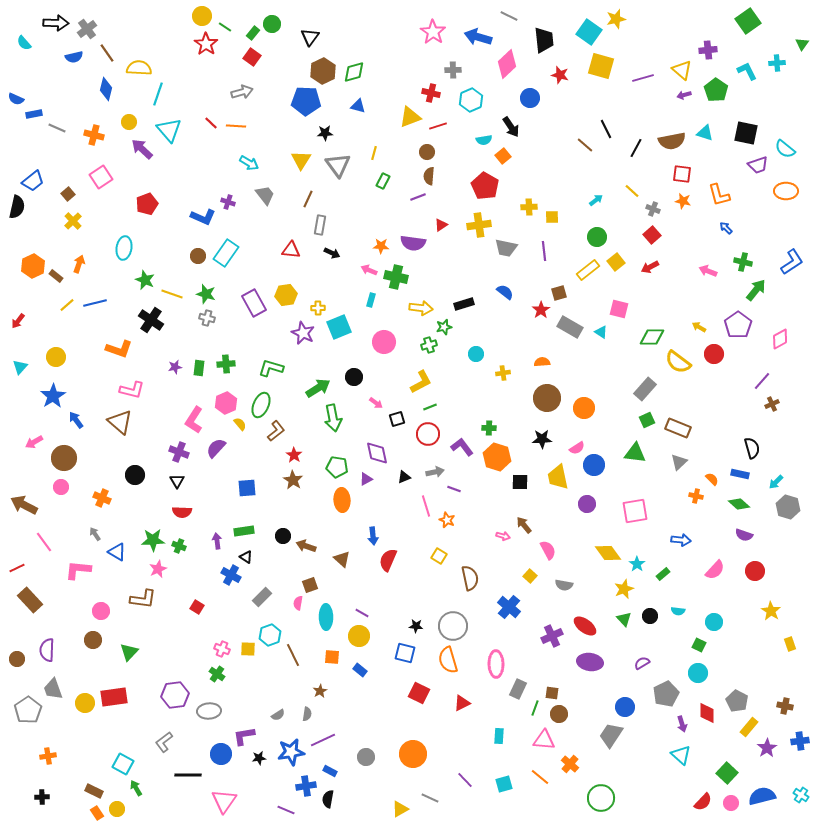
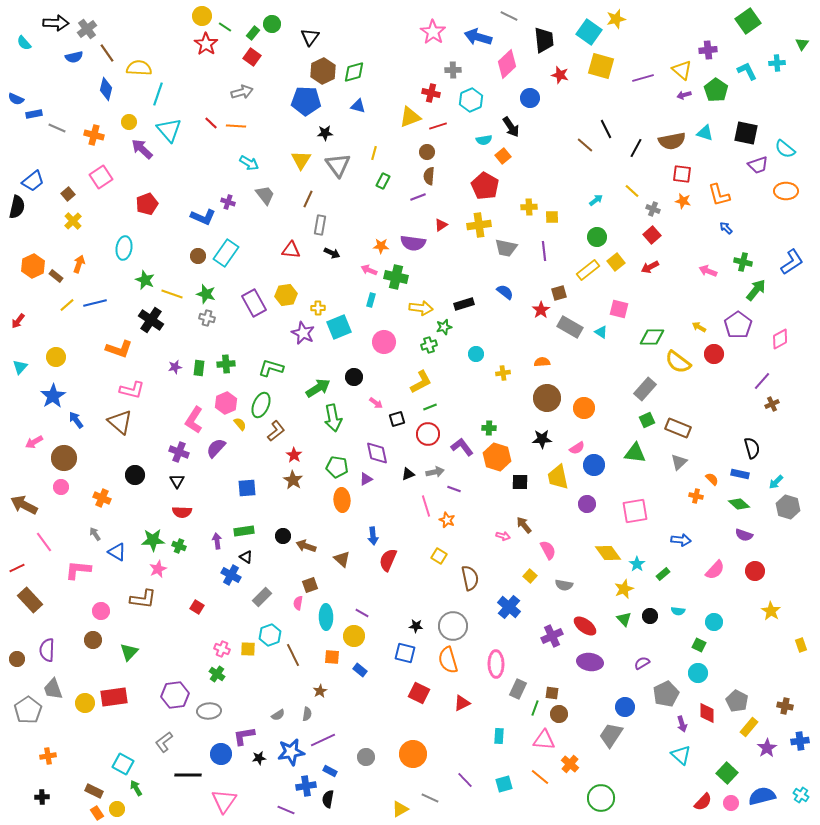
black triangle at (404, 477): moved 4 px right, 3 px up
yellow circle at (359, 636): moved 5 px left
yellow rectangle at (790, 644): moved 11 px right, 1 px down
